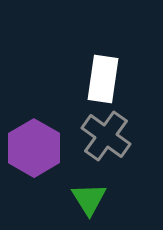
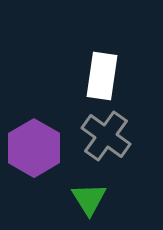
white rectangle: moved 1 px left, 3 px up
